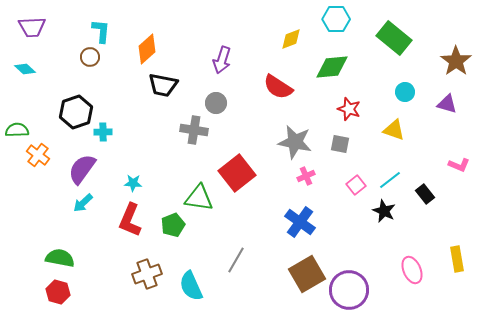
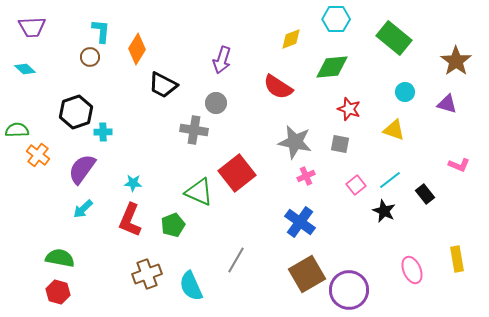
orange diamond at (147, 49): moved 10 px left; rotated 16 degrees counterclockwise
black trapezoid at (163, 85): rotated 16 degrees clockwise
green triangle at (199, 198): moved 6 px up; rotated 16 degrees clockwise
cyan arrow at (83, 203): moved 6 px down
